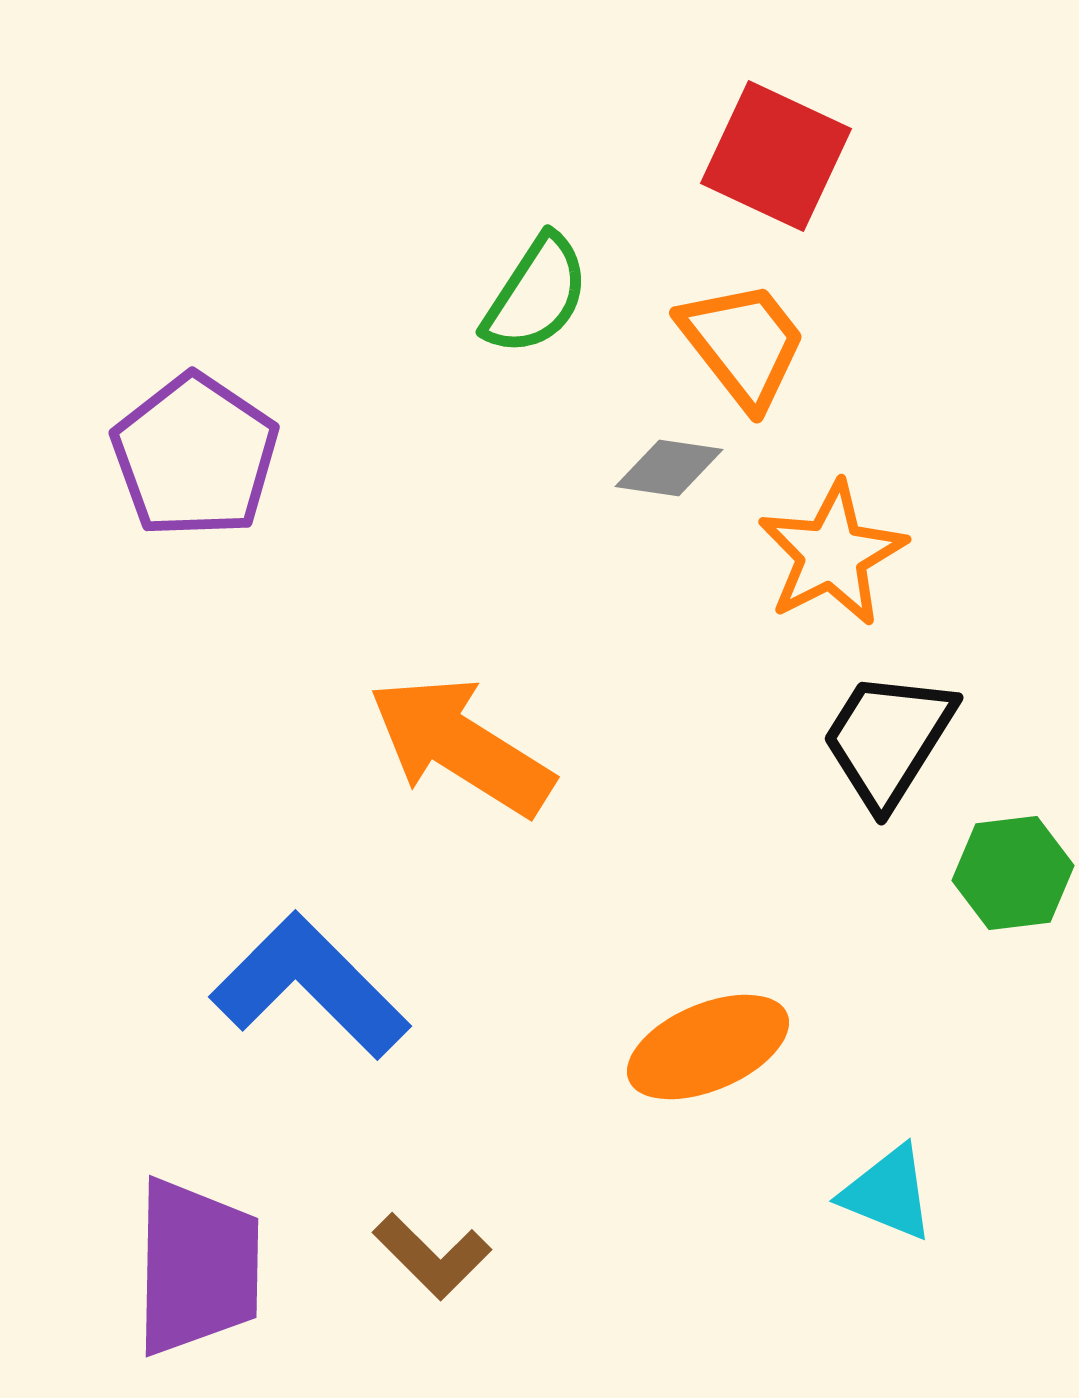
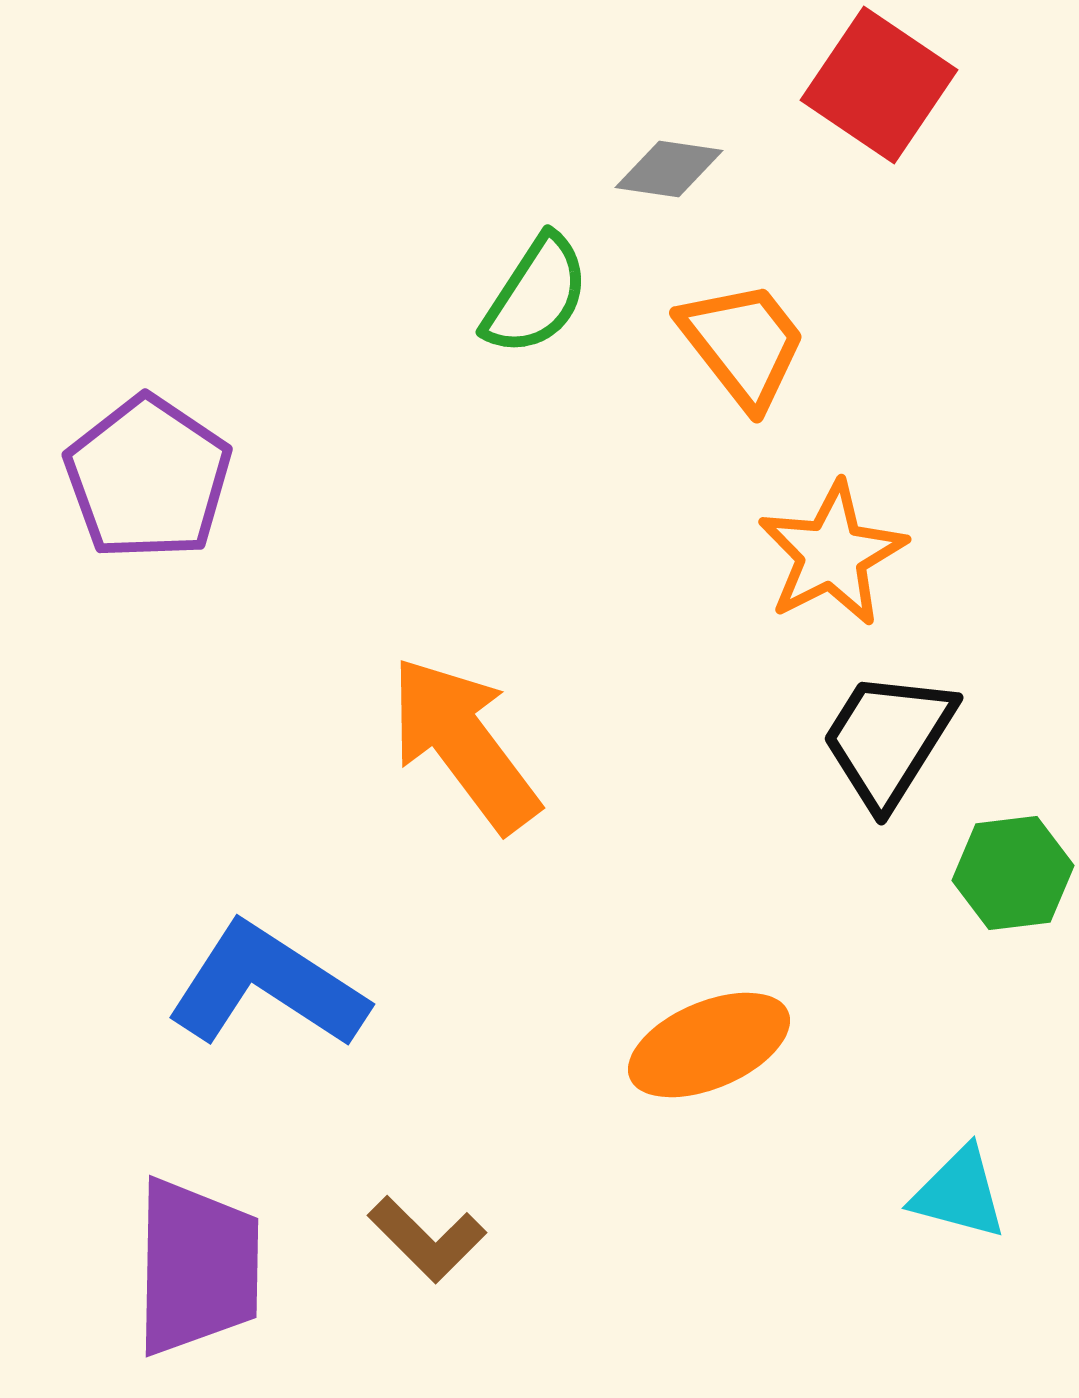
red square: moved 103 px right, 71 px up; rotated 9 degrees clockwise
purple pentagon: moved 47 px left, 22 px down
gray diamond: moved 299 px up
orange arrow: moved 3 px right, 2 px up; rotated 21 degrees clockwise
blue L-shape: moved 43 px left; rotated 12 degrees counterclockwise
orange ellipse: moved 1 px right, 2 px up
cyan triangle: moved 71 px right; rotated 7 degrees counterclockwise
brown L-shape: moved 5 px left, 17 px up
